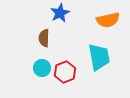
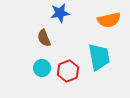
blue star: rotated 18 degrees clockwise
orange semicircle: moved 1 px right
brown semicircle: rotated 24 degrees counterclockwise
red hexagon: moved 3 px right, 1 px up
